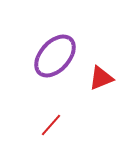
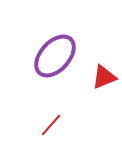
red triangle: moved 3 px right, 1 px up
